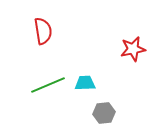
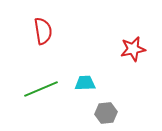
green line: moved 7 px left, 4 px down
gray hexagon: moved 2 px right
